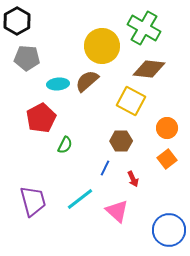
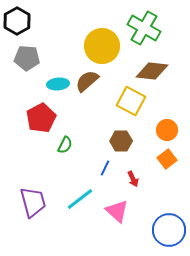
brown diamond: moved 3 px right, 2 px down
orange circle: moved 2 px down
purple trapezoid: moved 1 px down
